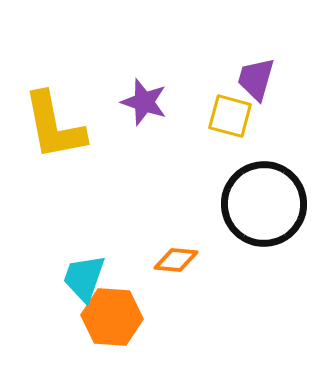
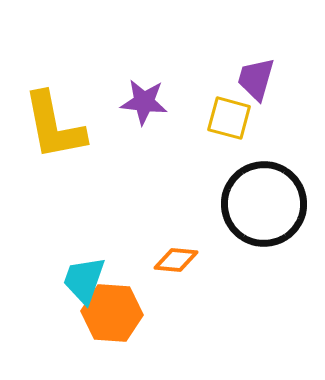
purple star: rotated 12 degrees counterclockwise
yellow square: moved 1 px left, 2 px down
cyan trapezoid: moved 2 px down
orange hexagon: moved 4 px up
